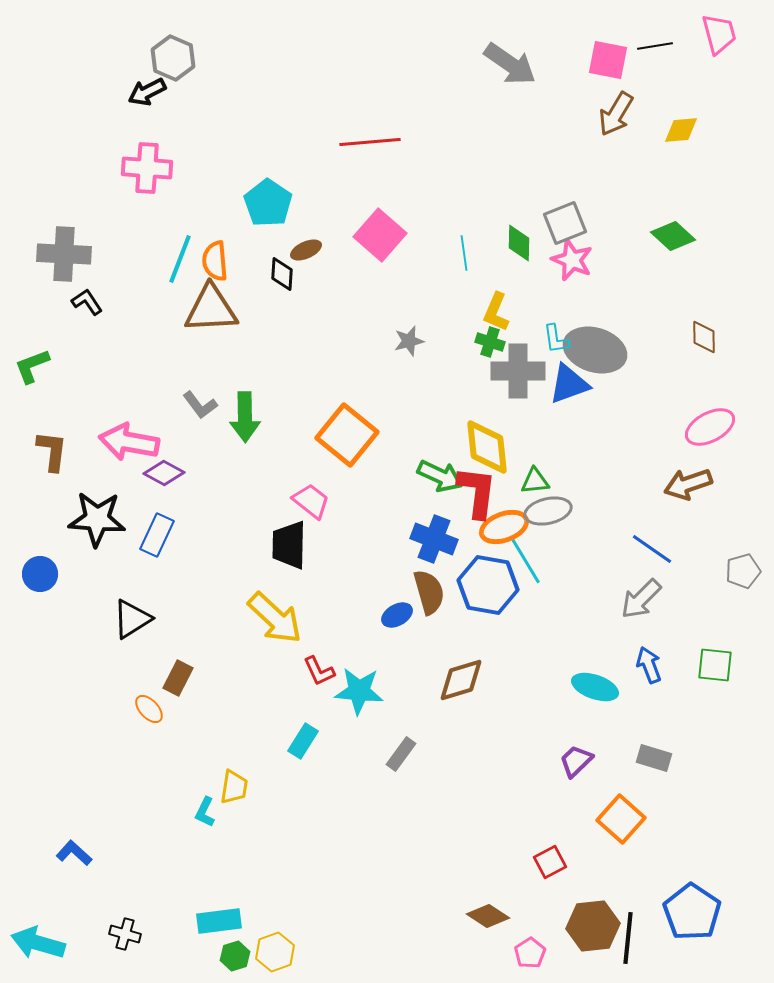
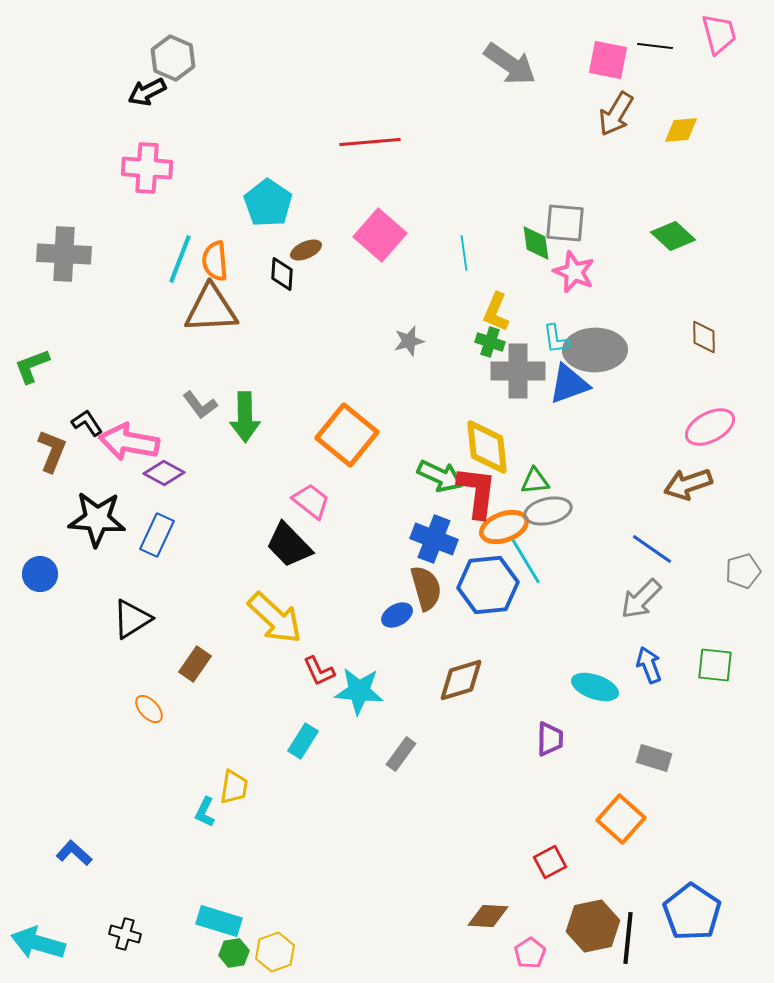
black line at (655, 46): rotated 16 degrees clockwise
gray square at (565, 223): rotated 27 degrees clockwise
green diamond at (519, 243): moved 17 px right; rotated 9 degrees counterclockwise
pink star at (572, 260): moved 2 px right, 12 px down
black L-shape at (87, 302): moved 121 px down
gray ellipse at (595, 350): rotated 18 degrees counterclockwise
brown L-shape at (52, 451): rotated 15 degrees clockwise
black trapezoid at (289, 545): rotated 45 degrees counterclockwise
blue hexagon at (488, 585): rotated 16 degrees counterclockwise
brown semicircle at (429, 592): moved 3 px left, 4 px up
brown rectangle at (178, 678): moved 17 px right, 14 px up; rotated 8 degrees clockwise
purple trapezoid at (576, 761): moved 26 px left, 22 px up; rotated 135 degrees clockwise
brown diamond at (488, 916): rotated 30 degrees counterclockwise
cyan rectangle at (219, 921): rotated 24 degrees clockwise
brown hexagon at (593, 926): rotated 6 degrees counterclockwise
green hexagon at (235, 956): moved 1 px left, 3 px up; rotated 8 degrees clockwise
